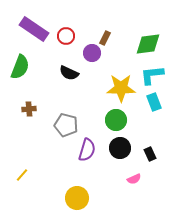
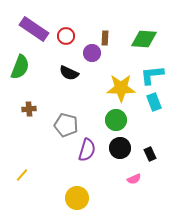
brown rectangle: rotated 24 degrees counterclockwise
green diamond: moved 4 px left, 5 px up; rotated 12 degrees clockwise
